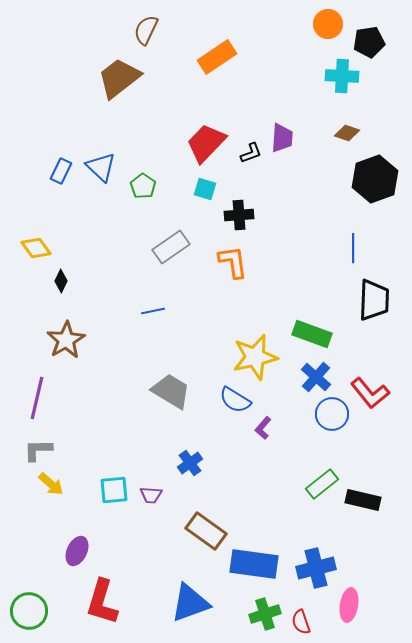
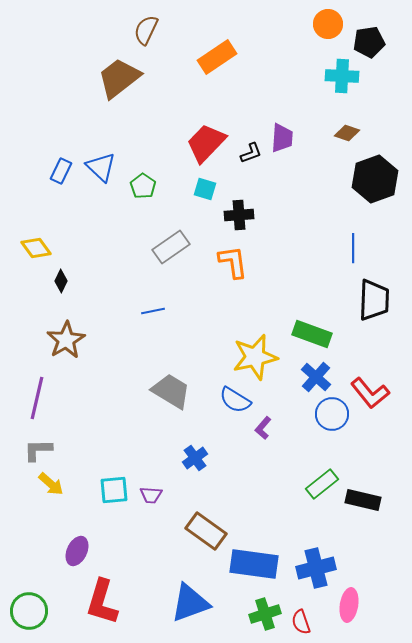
blue cross at (190, 463): moved 5 px right, 5 px up
